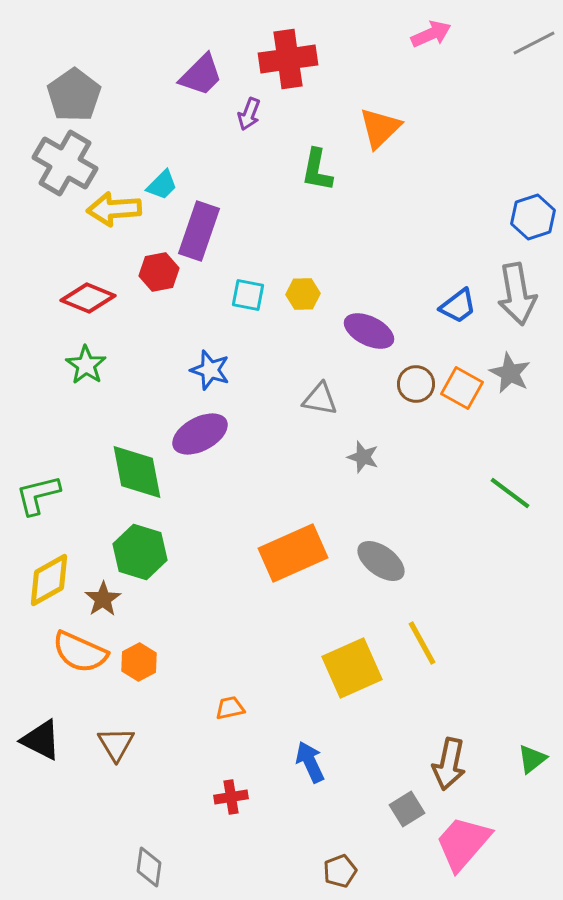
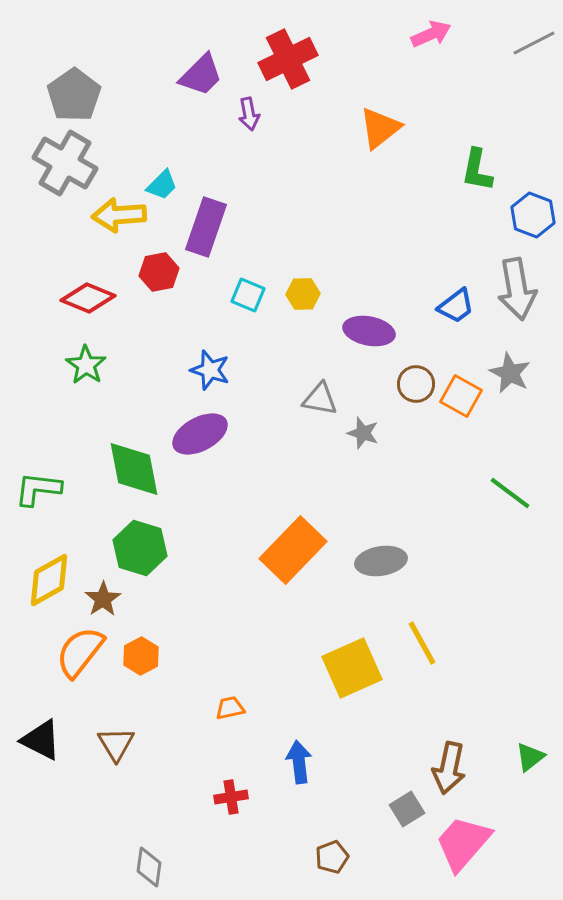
red cross at (288, 59): rotated 18 degrees counterclockwise
purple arrow at (249, 114): rotated 32 degrees counterclockwise
orange triangle at (380, 128): rotated 6 degrees clockwise
green L-shape at (317, 170): moved 160 px right
yellow arrow at (114, 209): moved 5 px right, 6 px down
blue hexagon at (533, 217): moved 2 px up; rotated 21 degrees counterclockwise
purple rectangle at (199, 231): moved 7 px right, 4 px up
gray arrow at (517, 294): moved 5 px up
cyan square at (248, 295): rotated 12 degrees clockwise
blue trapezoid at (458, 306): moved 2 px left
purple ellipse at (369, 331): rotated 15 degrees counterclockwise
orange square at (462, 388): moved 1 px left, 8 px down
gray star at (363, 457): moved 24 px up
green diamond at (137, 472): moved 3 px left, 3 px up
green L-shape at (38, 495): moved 6 px up; rotated 21 degrees clockwise
green hexagon at (140, 552): moved 4 px up
orange rectangle at (293, 553): moved 3 px up; rotated 22 degrees counterclockwise
gray ellipse at (381, 561): rotated 45 degrees counterclockwise
orange semicircle at (80, 652): rotated 104 degrees clockwise
orange hexagon at (139, 662): moved 2 px right, 6 px up
green triangle at (532, 759): moved 2 px left, 2 px up
blue arrow at (310, 762): moved 11 px left; rotated 18 degrees clockwise
brown arrow at (449, 764): moved 4 px down
brown pentagon at (340, 871): moved 8 px left, 14 px up
